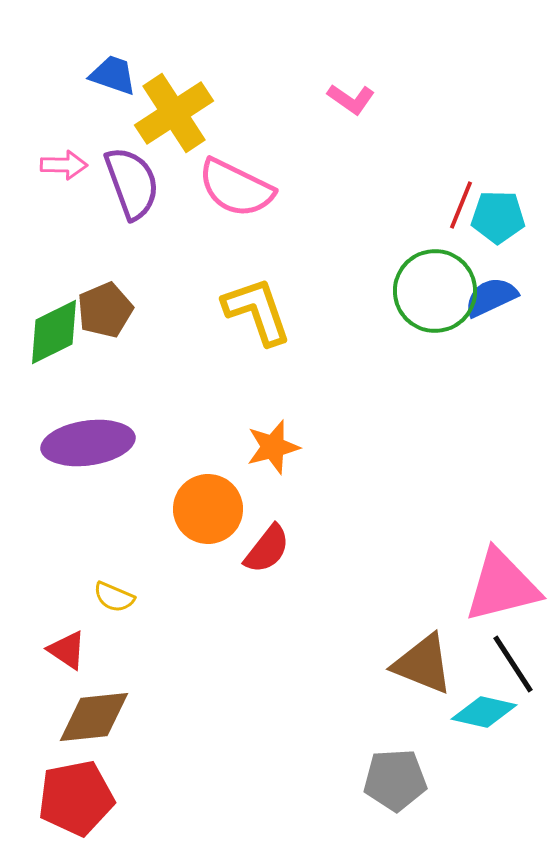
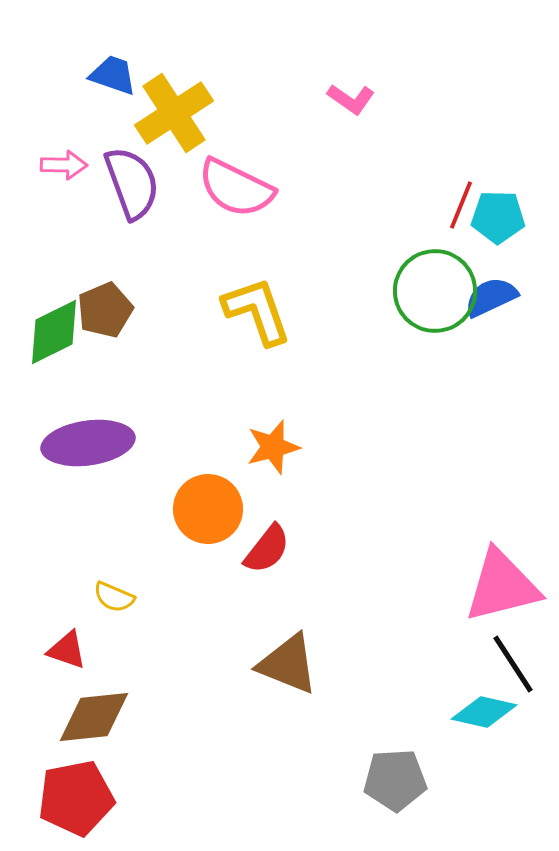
red triangle: rotated 15 degrees counterclockwise
brown triangle: moved 135 px left
